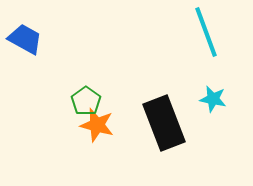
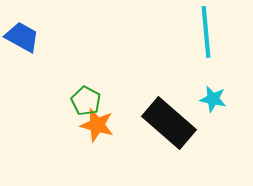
cyan line: rotated 15 degrees clockwise
blue trapezoid: moved 3 px left, 2 px up
green pentagon: rotated 8 degrees counterclockwise
black rectangle: moved 5 px right; rotated 28 degrees counterclockwise
